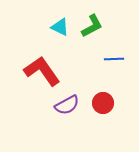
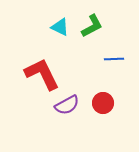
red L-shape: moved 3 px down; rotated 9 degrees clockwise
